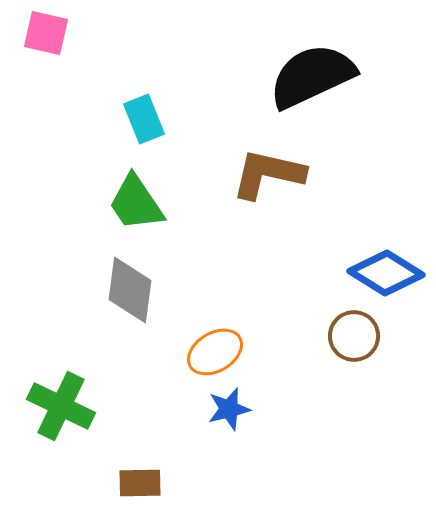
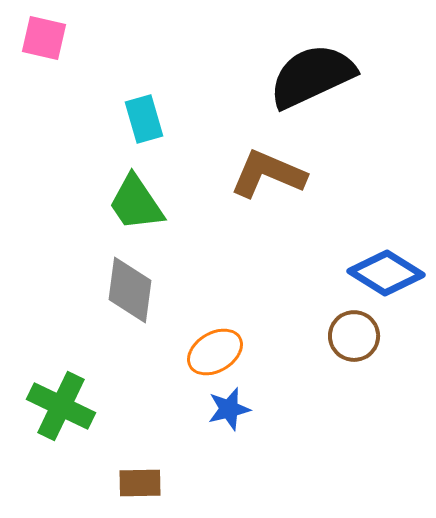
pink square: moved 2 px left, 5 px down
cyan rectangle: rotated 6 degrees clockwise
brown L-shape: rotated 10 degrees clockwise
